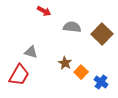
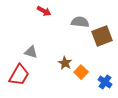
gray semicircle: moved 8 px right, 5 px up
brown square: moved 2 px down; rotated 25 degrees clockwise
blue cross: moved 4 px right
